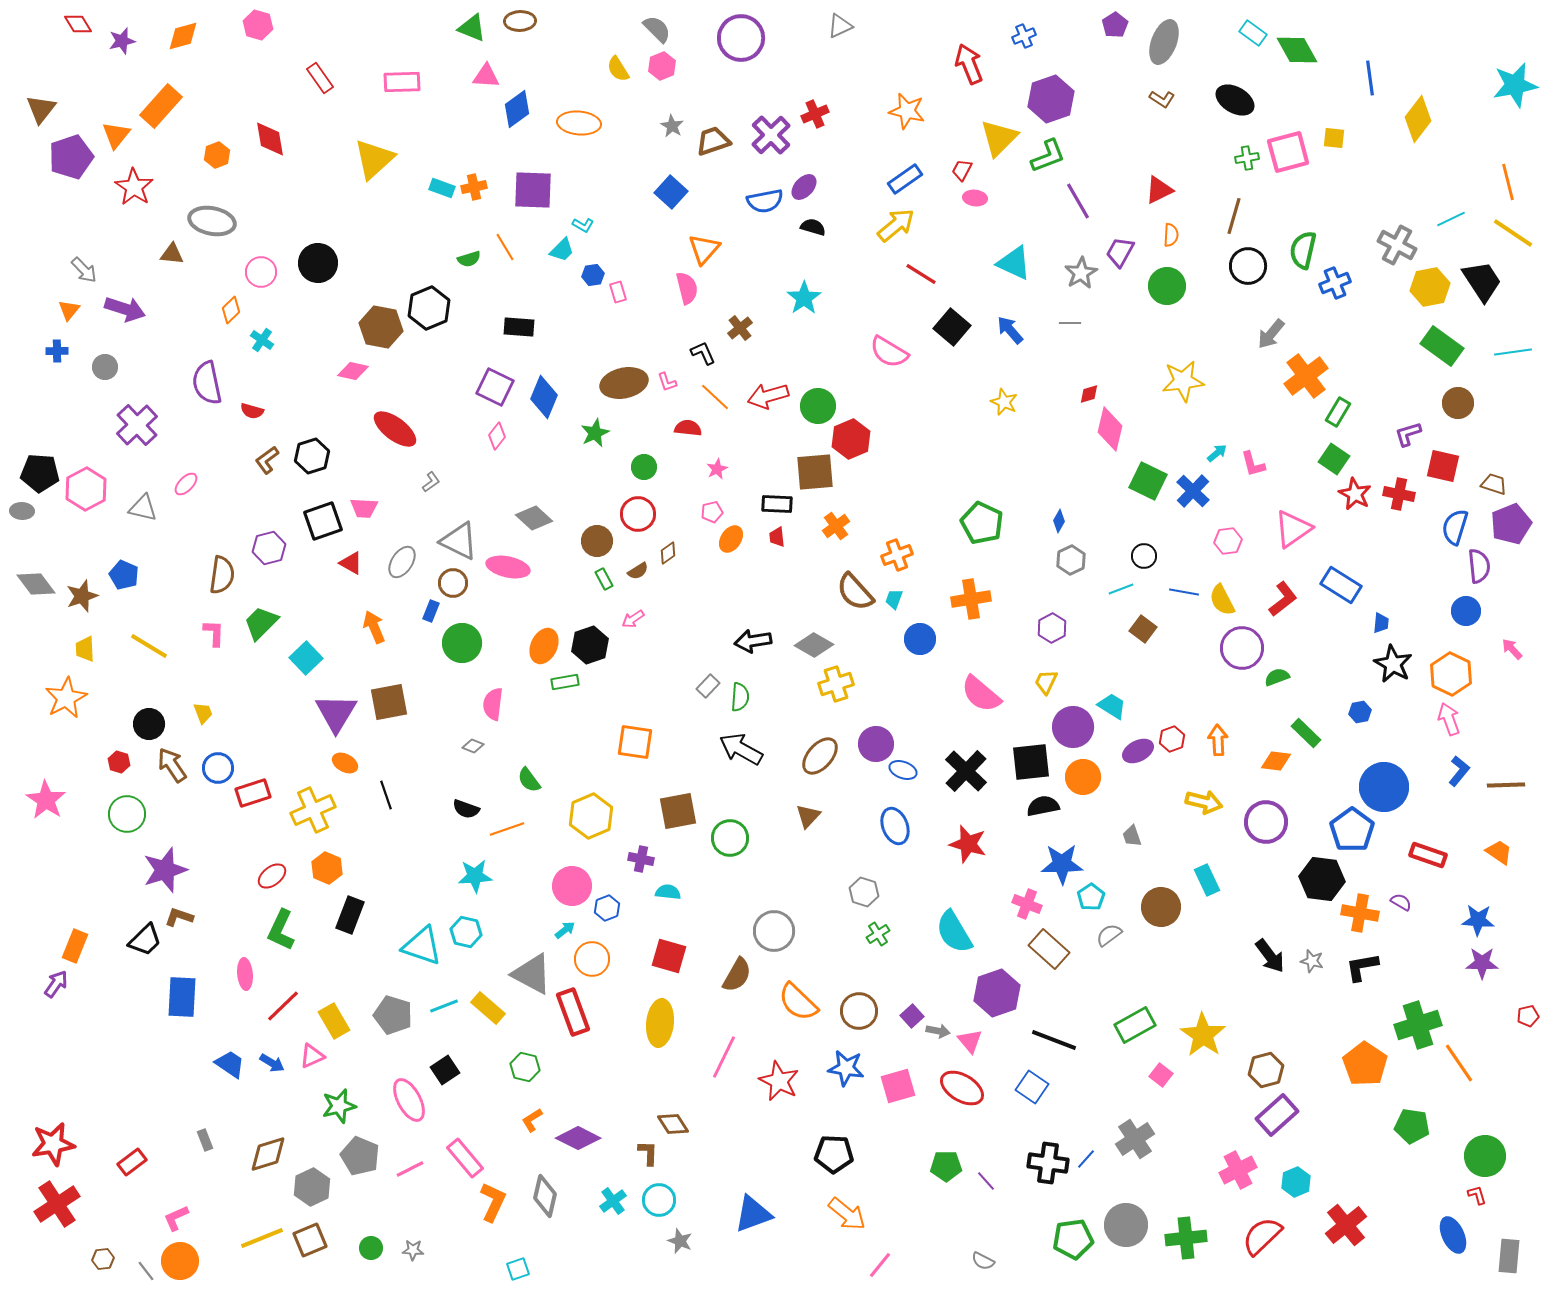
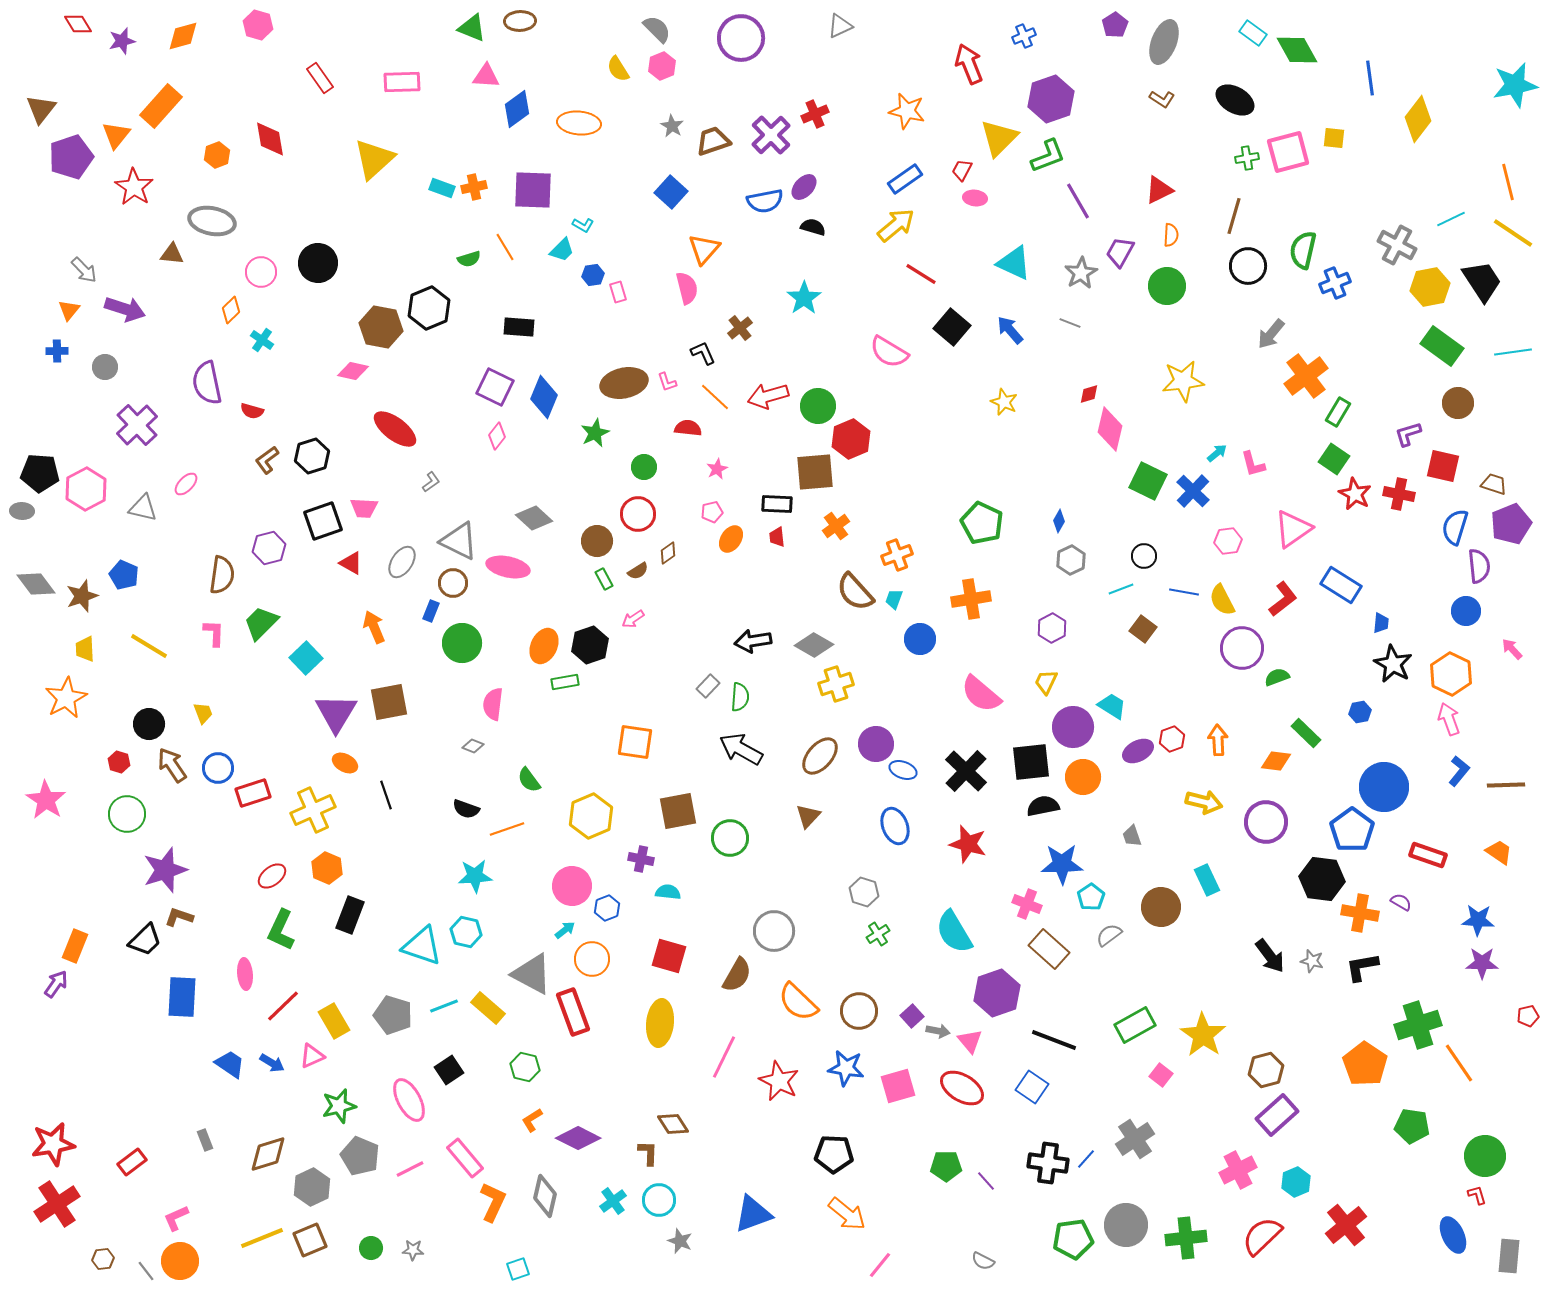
gray line at (1070, 323): rotated 20 degrees clockwise
black square at (445, 1070): moved 4 px right
